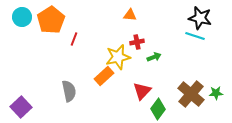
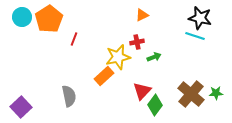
orange triangle: moved 12 px right; rotated 32 degrees counterclockwise
orange pentagon: moved 2 px left, 1 px up
gray semicircle: moved 5 px down
green diamond: moved 3 px left, 4 px up
